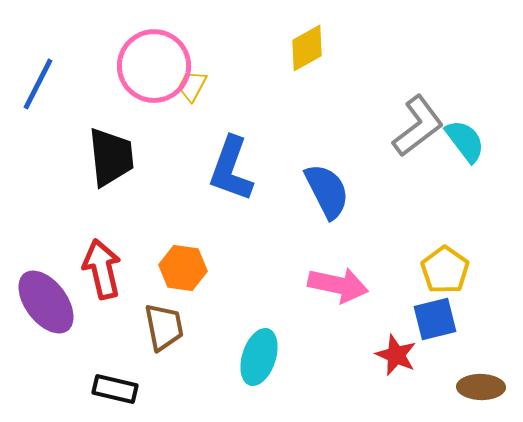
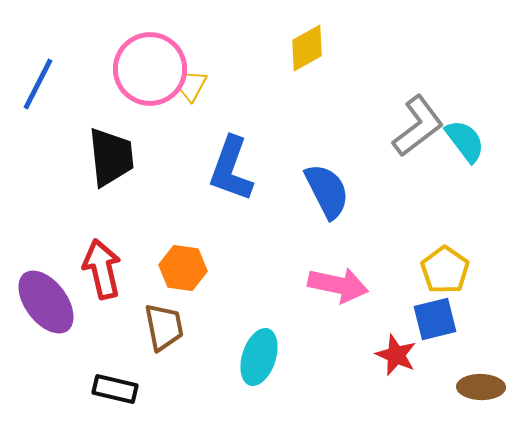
pink circle: moved 4 px left, 3 px down
